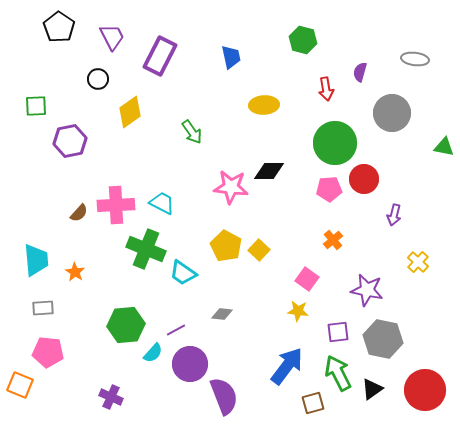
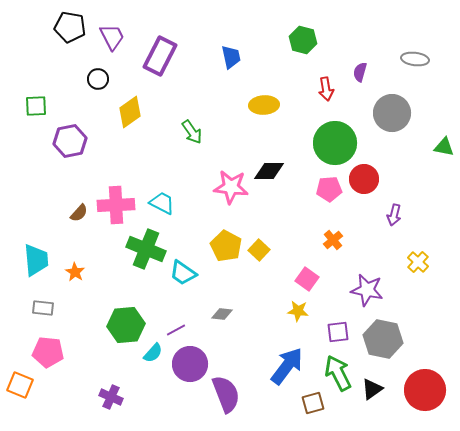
black pentagon at (59, 27): moved 11 px right; rotated 24 degrees counterclockwise
gray rectangle at (43, 308): rotated 10 degrees clockwise
purple semicircle at (224, 396): moved 2 px right, 2 px up
